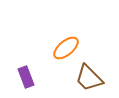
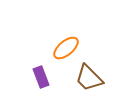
purple rectangle: moved 15 px right
